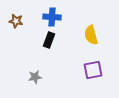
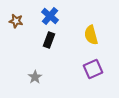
blue cross: moved 2 px left, 1 px up; rotated 36 degrees clockwise
purple square: moved 1 px up; rotated 12 degrees counterclockwise
gray star: rotated 24 degrees counterclockwise
